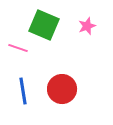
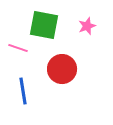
green square: rotated 12 degrees counterclockwise
red circle: moved 20 px up
